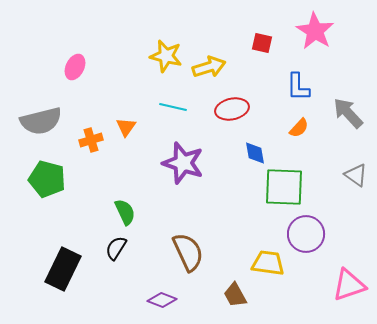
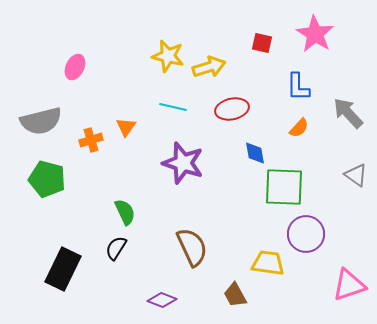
pink star: moved 3 px down
yellow star: moved 2 px right
brown semicircle: moved 4 px right, 5 px up
